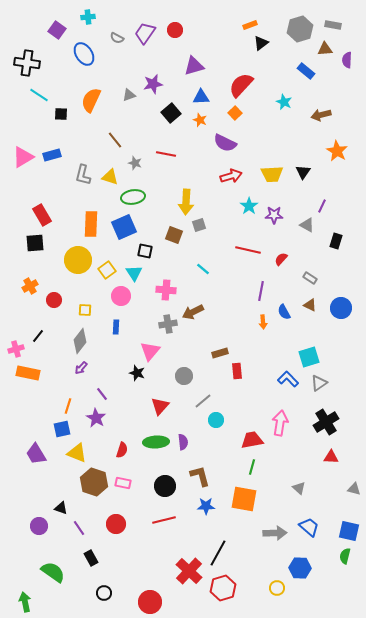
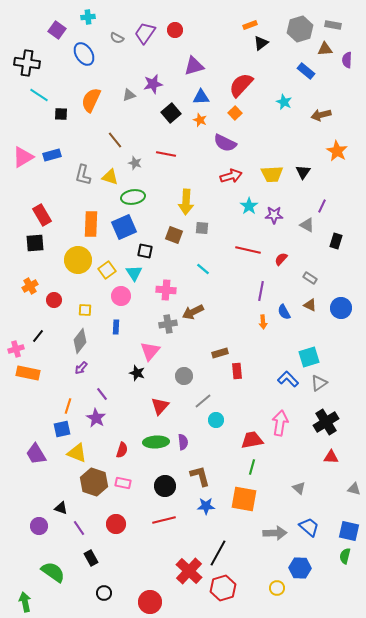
gray square at (199, 225): moved 3 px right, 3 px down; rotated 24 degrees clockwise
